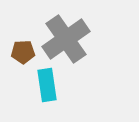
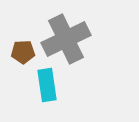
gray cross: rotated 9 degrees clockwise
